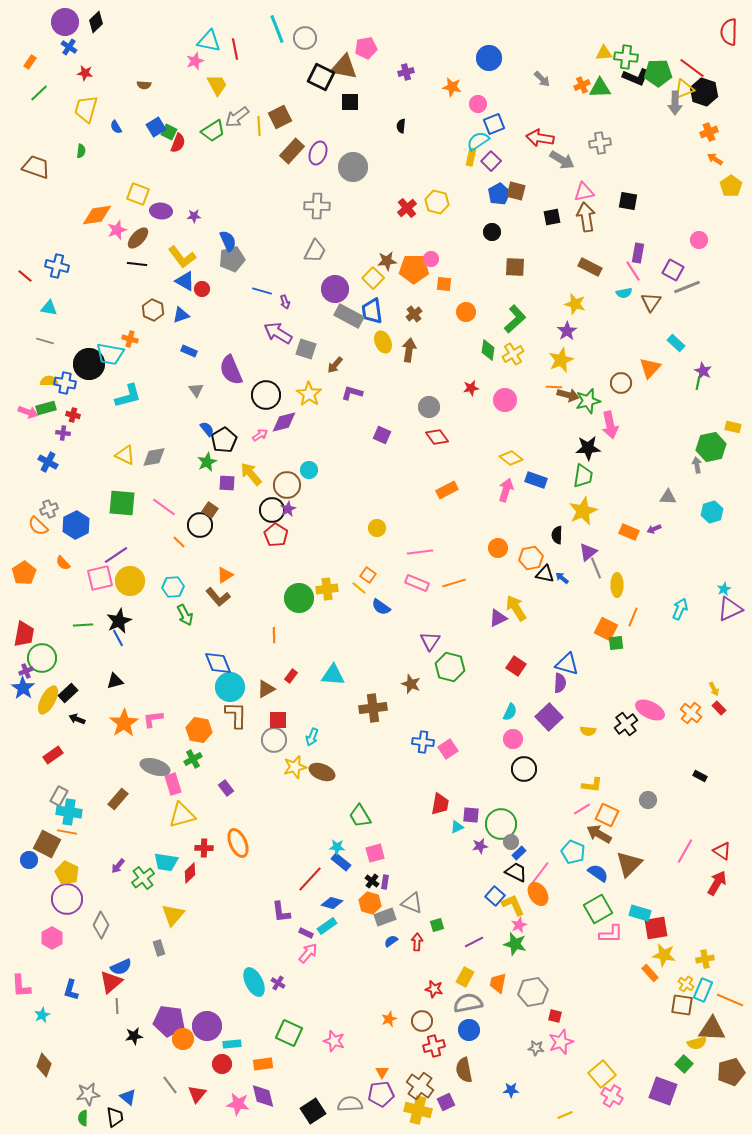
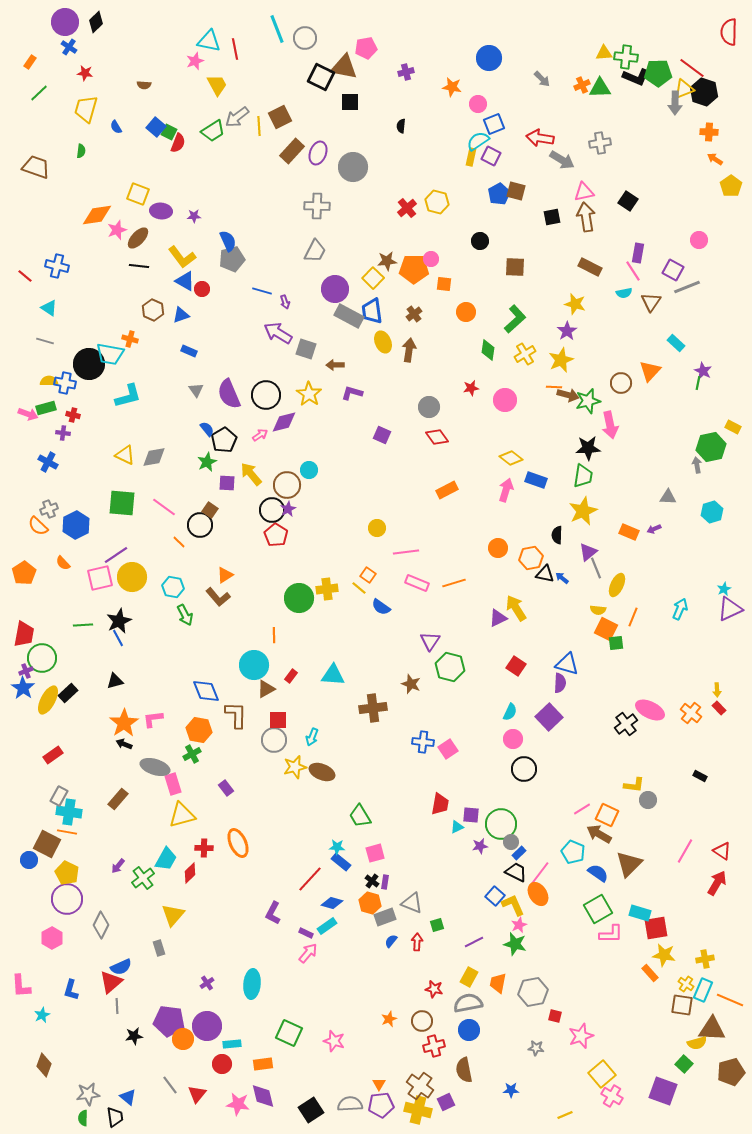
blue square at (156, 127): rotated 18 degrees counterclockwise
orange cross at (709, 132): rotated 24 degrees clockwise
purple square at (491, 161): moved 5 px up; rotated 18 degrees counterclockwise
black square at (628, 201): rotated 24 degrees clockwise
black circle at (492, 232): moved 12 px left, 9 px down
black line at (137, 264): moved 2 px right, 2 px down
cyan triangle at (49, 308): rotated 24 degrees clockwise
yellow cross at (513, 354): moved 12 px right
brown arrow at (335, 365): rotated 48 degrees clockwise
orange triangle at (650, 368): moved 3 px down
purple semicircle at (231, 370): moved 2 px left, 24 px down
pink arrow at (28, 412): moved 2 px down
yellow rectangle at (733, 427): rotated 14 degrees clockwise
pink line at (420, 552): moved 14 px left
yellow circle at (130, 581): moved 2 px right, 4 px up
yellow ellipse at (617, 585): rotated 25 degrees clockwise
cyan hexagon at (173, 587): rotated 15 degrees clockwise
blue diamond at (218, 663): moved 12 px left, 28 px down
cyan circle at (230, 687): moved 24 px right, 22 px up
yellow arrow at (714, 689): moved 3 px right, 1 px down; rotated 24 degrees clockwise
black arrow at (77, 719): moved 47 px right, 25 px down
yellow semicircle at (588, 731): moved 10 px right, 121 px up
green cross at (193, 759): moved 1 px left, 5 px up
yellow L-shape at (592, 785): moved 42 px right
cyan trapezoid at (166, 862): moved 3 px up; rotated 70 degrees counterclockwise
purple L-shape at (281, 912): moved 8 px left, 1 px down; rotated 35 degrees clockwise
blue semicircle at (391, 941): rotated 16 degrees counterclockwise
yellow rectangle at (465, 977): moved 4 px right
cyan ellipse at (254, 982): moved 2 px left, 2 px down; rotated 32 degrees clockwise
purple cross at (278, 983): moved 71 px left; rotated 24 degrees clockwise
pink star at (561, 1042): moved 20 px right, 6 px up
orange triangle at (382, 1072): moved 3 px left, 12 px down
purple pentagon at (381, 1094): moved 11 px down
black square at (313, 1111): moved 2 px left, 1 px up
